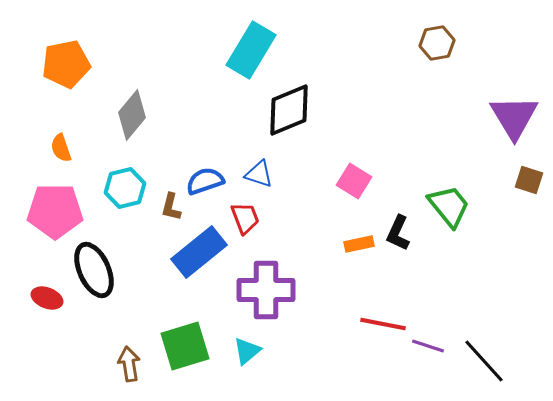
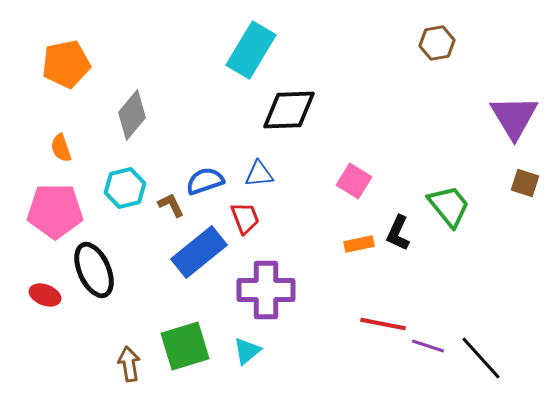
black diamond: rotated 20 degrees clockwise
blue triangle: rotated 24 degrees counterclockwise
brown square: moved 4 px left, 3 px down
brown L-shape: moved 2 px up; rotated 140 degrees clockwise
red ellipse: moved 2 px left, 3 px up
black line: moved 3 px left, 3 px up
